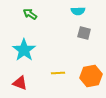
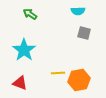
orange hexagon: moved 12 px left, 4 px down
